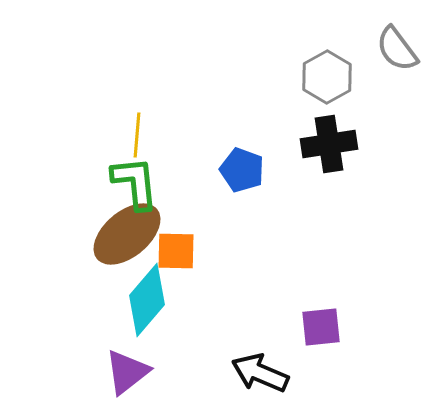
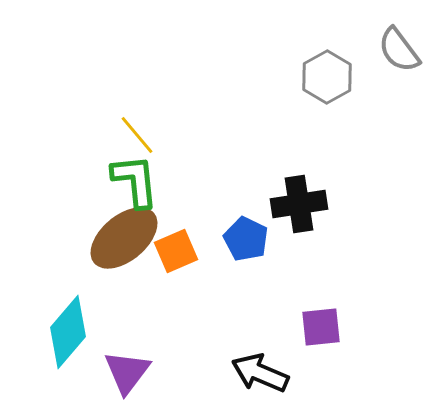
gray semicircle: moved 2 px right, 1 px down
yellow line: rotated 45 degrees counterclockwise
black cross: moved 30 px left, 60 px down
blue pentagon: moved 4 px right, 69 px down; rotated 6 degrees clockwise
green L-shape: moved 2 px up
brown ellipse: moved 3 px left, 4 px down
orange square: rotated 24 degrees counterclockwise
cyan diamond: moved 79 px left, 32 px down
purple triangle: rotated 15 degrees counterclockwise
